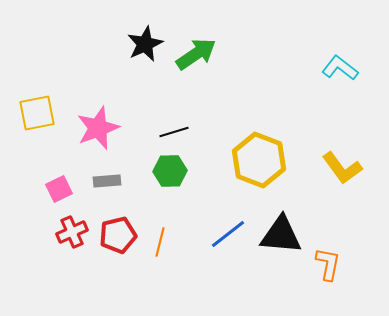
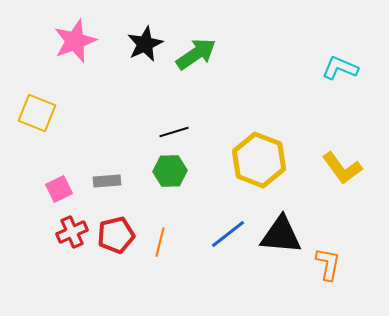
cyan L-shape: rotated 15 degrees counterclockwise
yellow square: rotated 33 degrees clockwise
pink star: moved 23 px left, 87 px up
red pentagon: moved 2 px left
